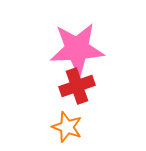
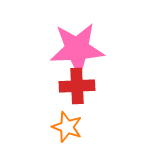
red cross: rotated 16 degrees clockwise
